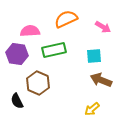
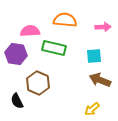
orange semicircle: moved 1 px left, 1 px down; rotated 30 degrees clockwise
pink arrow: rotated 35 degrees counterclockwise
green rectangle: moved 2 px up; rotated 25 degrees clockwise
purple hexagon: moved 1 px left
brown arrow: moved 1 px left
